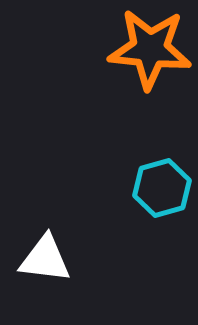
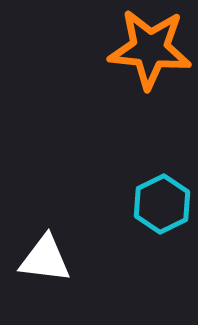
cyan hexagon: moved 16 px down; rotated 10 degrees counterclockwise
